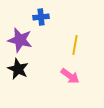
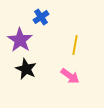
blue cross: rotated 28 degrees counterclockwise
purple star: rotated 20 degrees clockwise
black star: moved 8 px right
